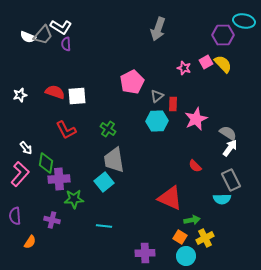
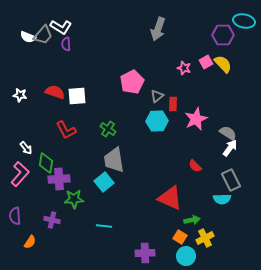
white star at (20, 95): rotated 24 degrees clockwise
